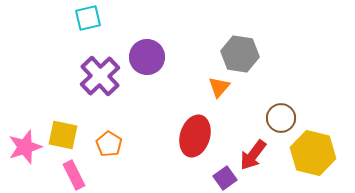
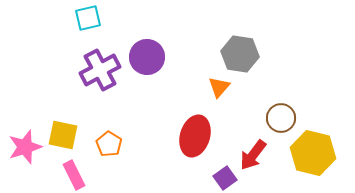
purple cross: moved 6 px up; rotated 15 degrees clockwise
